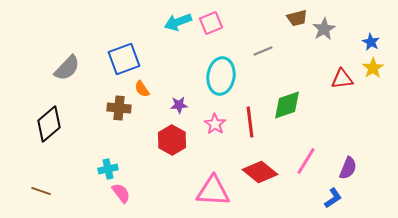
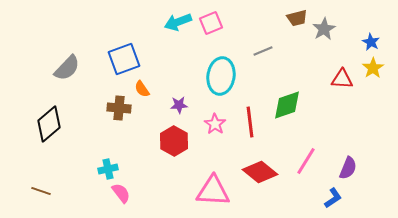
red triangle: rotated 10 degrees clockwise
red hexagon: moved 2 px right, 1 px down
